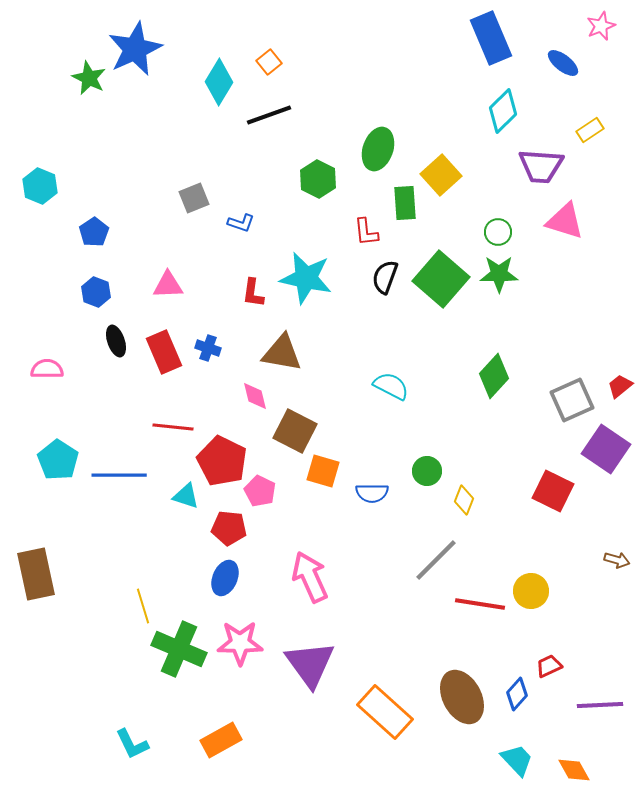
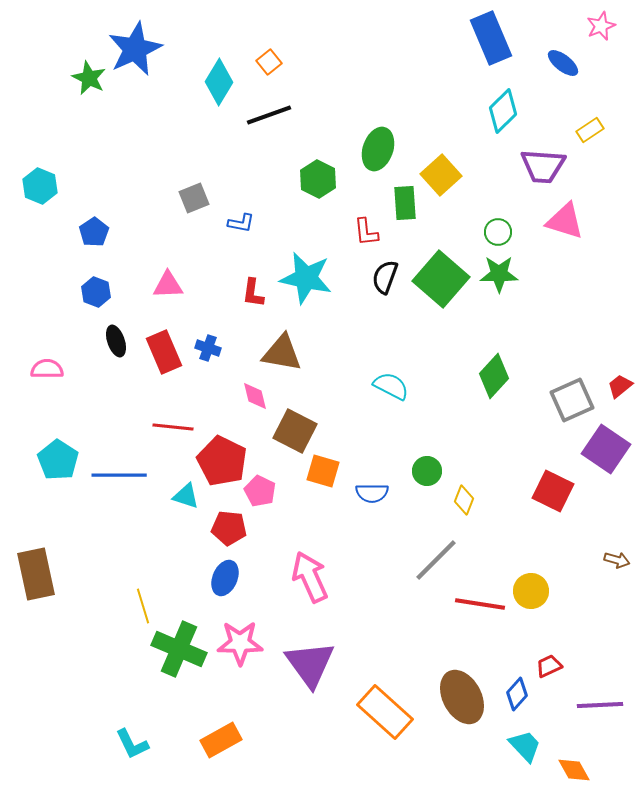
purple trapezoid at (541, 166): moved 2 px right
blue L-shape at (241, 223): rotated 8 degrees counterclockwise
cyan trapezoid at (517, 760): moved 8 px right, 14 px up
